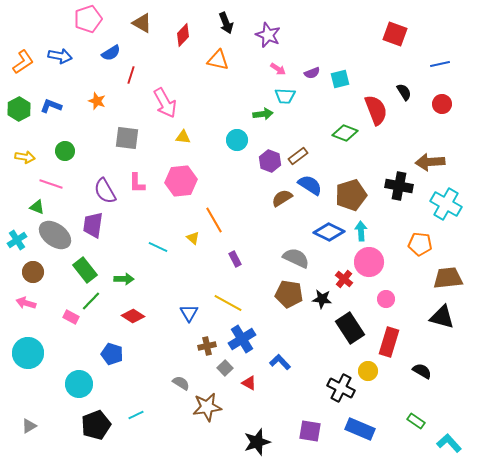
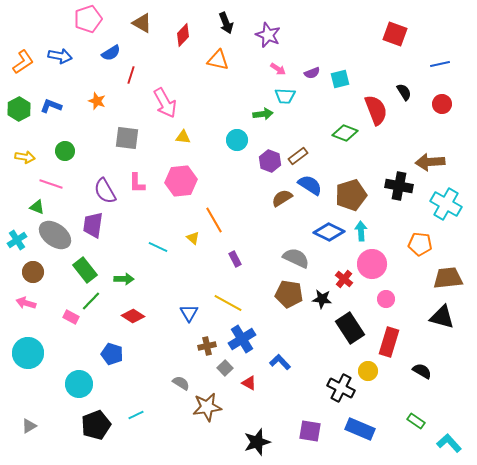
pink circle at (369, 262): moved 3 px right, 2 px down
